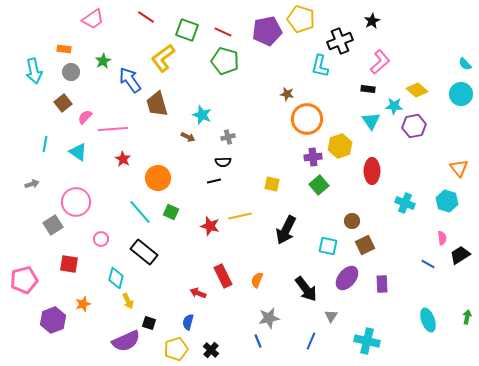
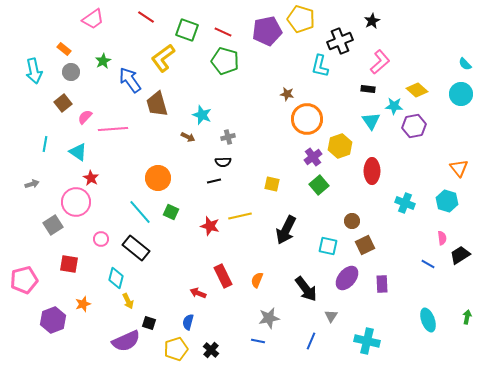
orange rectangle at (64, 49): rotated 32 degrees clockwise
purple cross at (313, 157): rotated 30 degrees counterclockwise
red star at (123, 159): moved 32 px left, 19 px down
black rectangle at (144, 252): moved 8 px left, 4 px up
blue line at (258, 341): rotated 56 degrees counterclockwise
